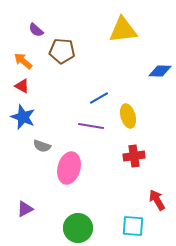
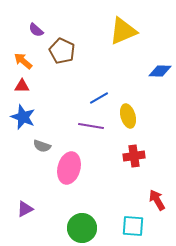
yellow triangle: moved 1 px down; rotated 16 degrees counterclockwise
brown pentagon: rotated 20 degrees clockwise
red triangle: rotated 28 degrees counterclockwise
green circle: moved 4 px right
